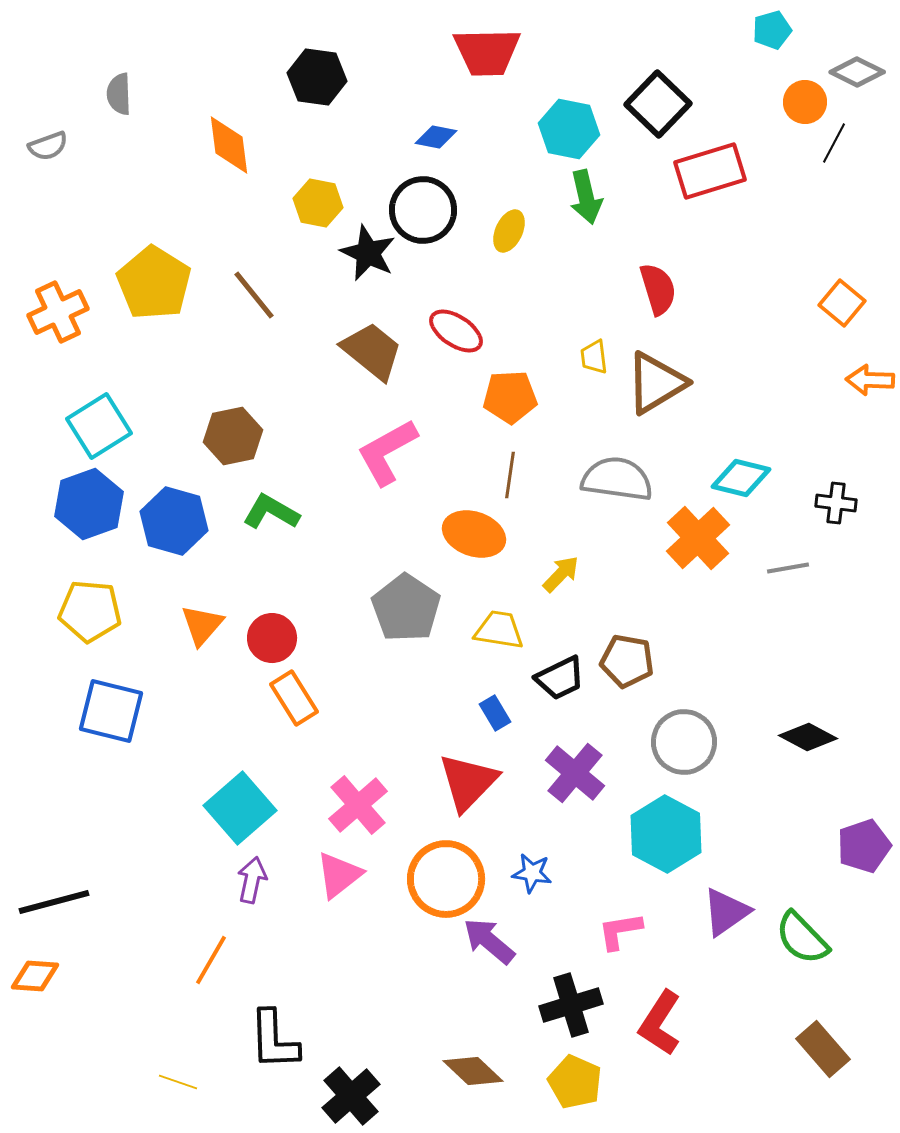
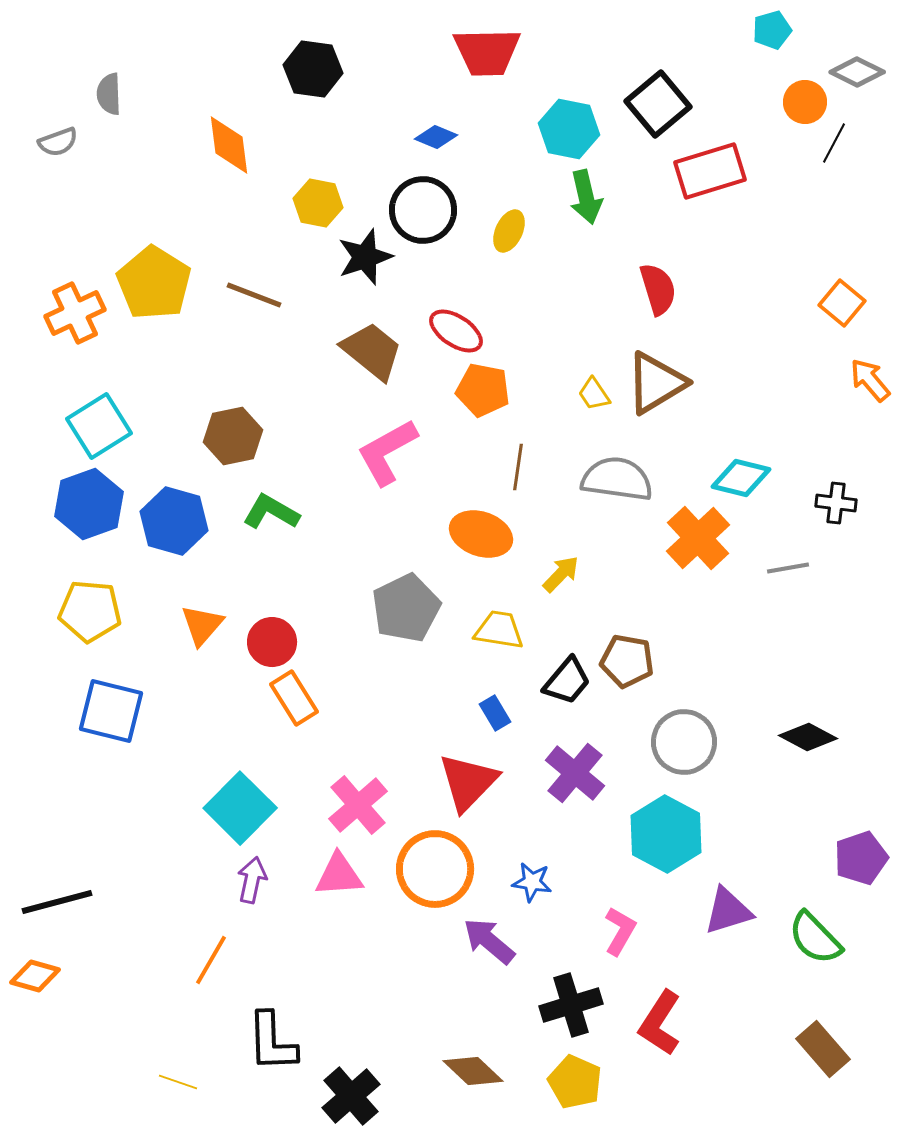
black hexagon at (317, 77): moved 4 px left, 8 px up
gray semicircle at (119, 94): moved 10 px left
black square at (658, 104): rotated 6 degrees clockwise
blue diamond at (436, 137): rotated 12 degrees clockwise
gray semicircle at (48, 146): moved 10 px right, 4 px up
black star at (368, 253): moved 3 px left, 4 px down; rotated 28 degrees clockwise
brown line at (254, 295): rotated 30 degrees counterclockwise
orange cross at (58, 312): moved 17 px right, 1 px down
yellow trapezoid at (594, 357): moved 37 px down; rotated 27 degrees counterclockwise
orange arrow at (870, 380): rotated 48 degrees clockwise
orange pentagon at (510, 397): moved 27 px left, 7 px up; rotated 14 degrees clockwise
brown line at (510, 475): moved 8 px right, 8 px up
orange ellipse at (474, 534): moved 7 px right
gray pentagon at (406, 608): rotated 12 degrees clockwise
red circle at (272, 638): moved 4 px down
black trapezoid at (560, 678): moved 7 px right, 3 px down; rotated 24 degrees counterclockwise
cyan square at (240, 808): rotated 4 degrees counterclockwise
purple pentagon at (864, 846): moved 3 px left, 12 px down
blue star at (532, 873): moved 9 px down
pink triangle at (339, 875): rotated 34 degrees clockwise
orange circle at (446, 879): moved 11 px left, 10 px up
black line at (54, 902): moved 3 px right
purple triangle at (726, 912): moved 2 px right, 1 px up; rotated 18 degrees clockwise
pink L-shape at (620, 931): rotated 129 degrees clockwise
green semicircle at (802, 938): moved 13 px right
orange diamond at (35, 976): rotated 12 degrees clockwise
black L-shape at (274, 1040): moved 2 px left, 2 px down
